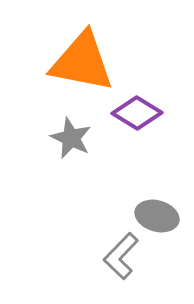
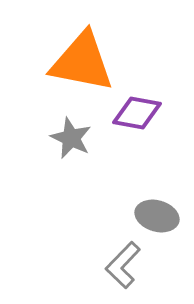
purple diamond: rotated 21 degrees counterclockwise
gray L-shape: moved 2 px right, 9 px down
